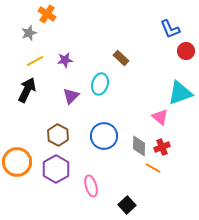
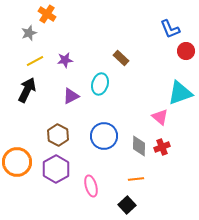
purple triangle: rotated 18 degrees clockwise
orange line: moved 17 px left, 11 px down; rotated 35 degrees counterclockwise
